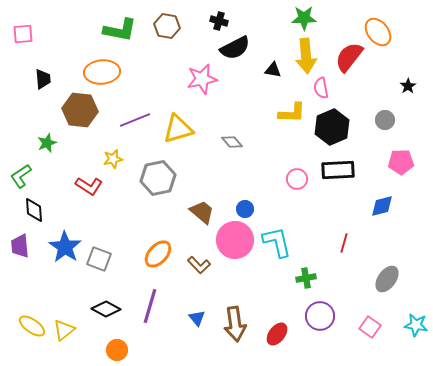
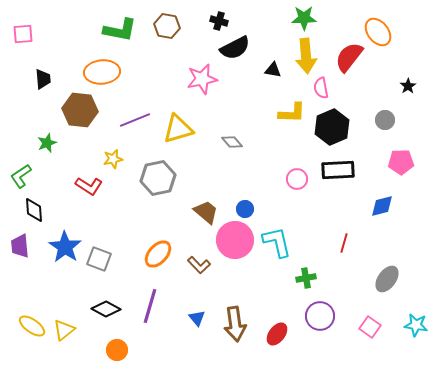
brown trapezoid at (202, 212): moved 4 px right
